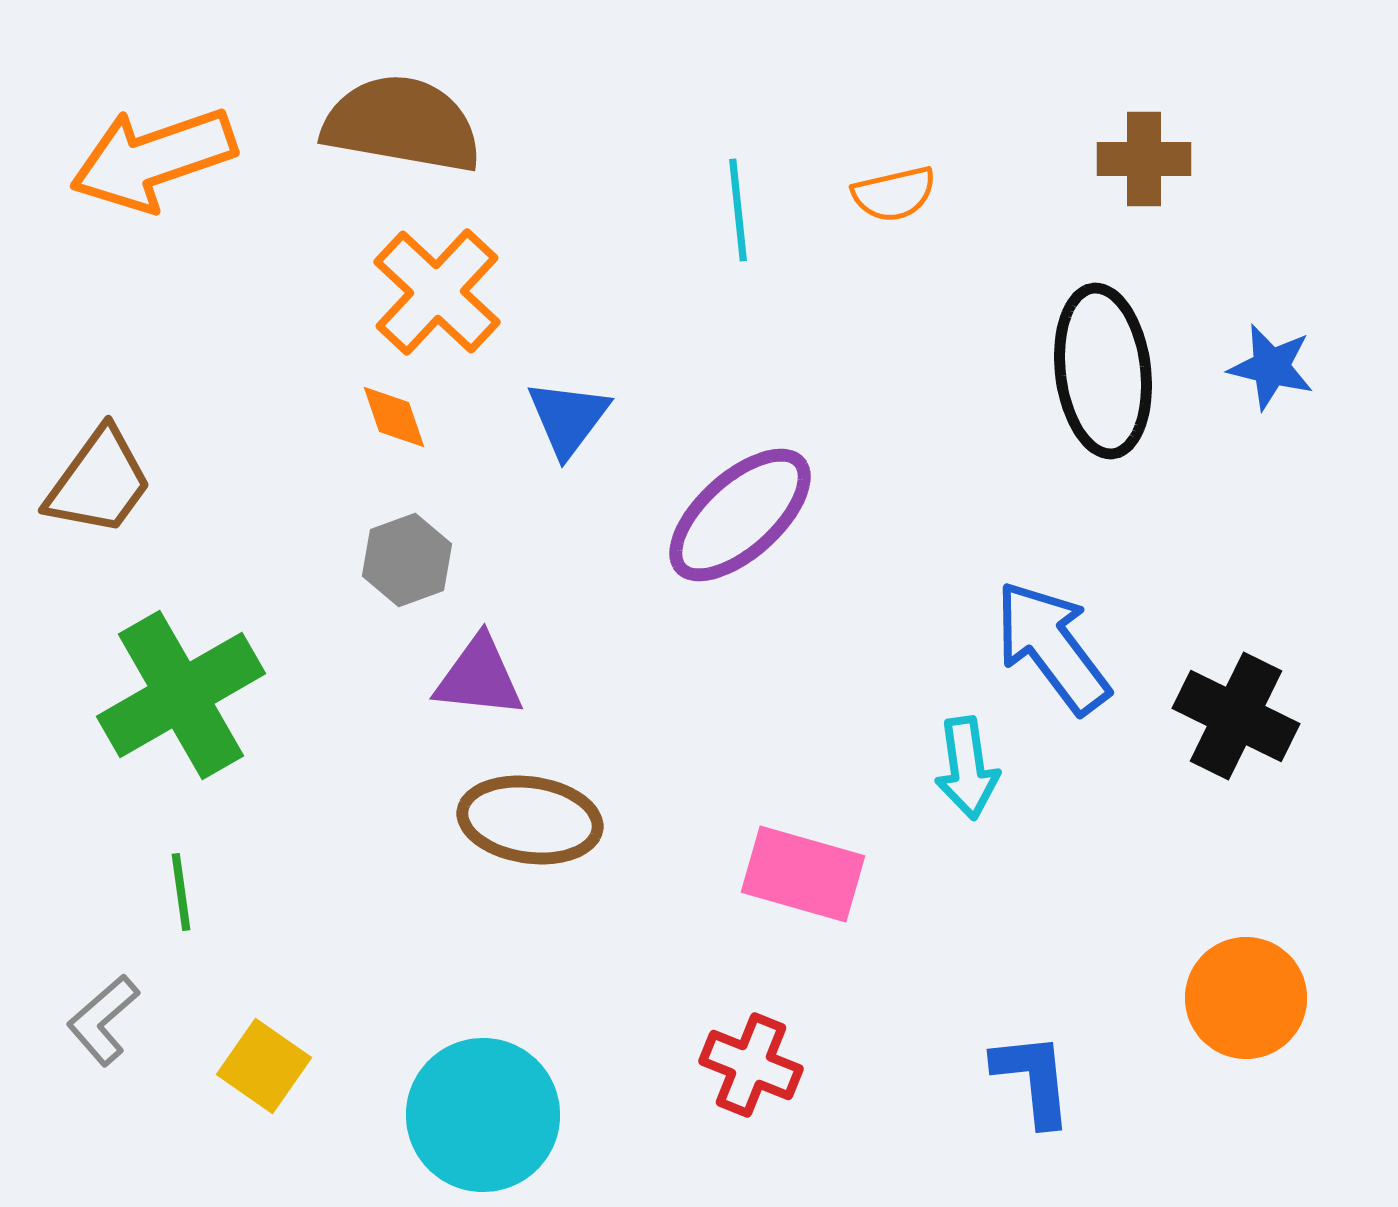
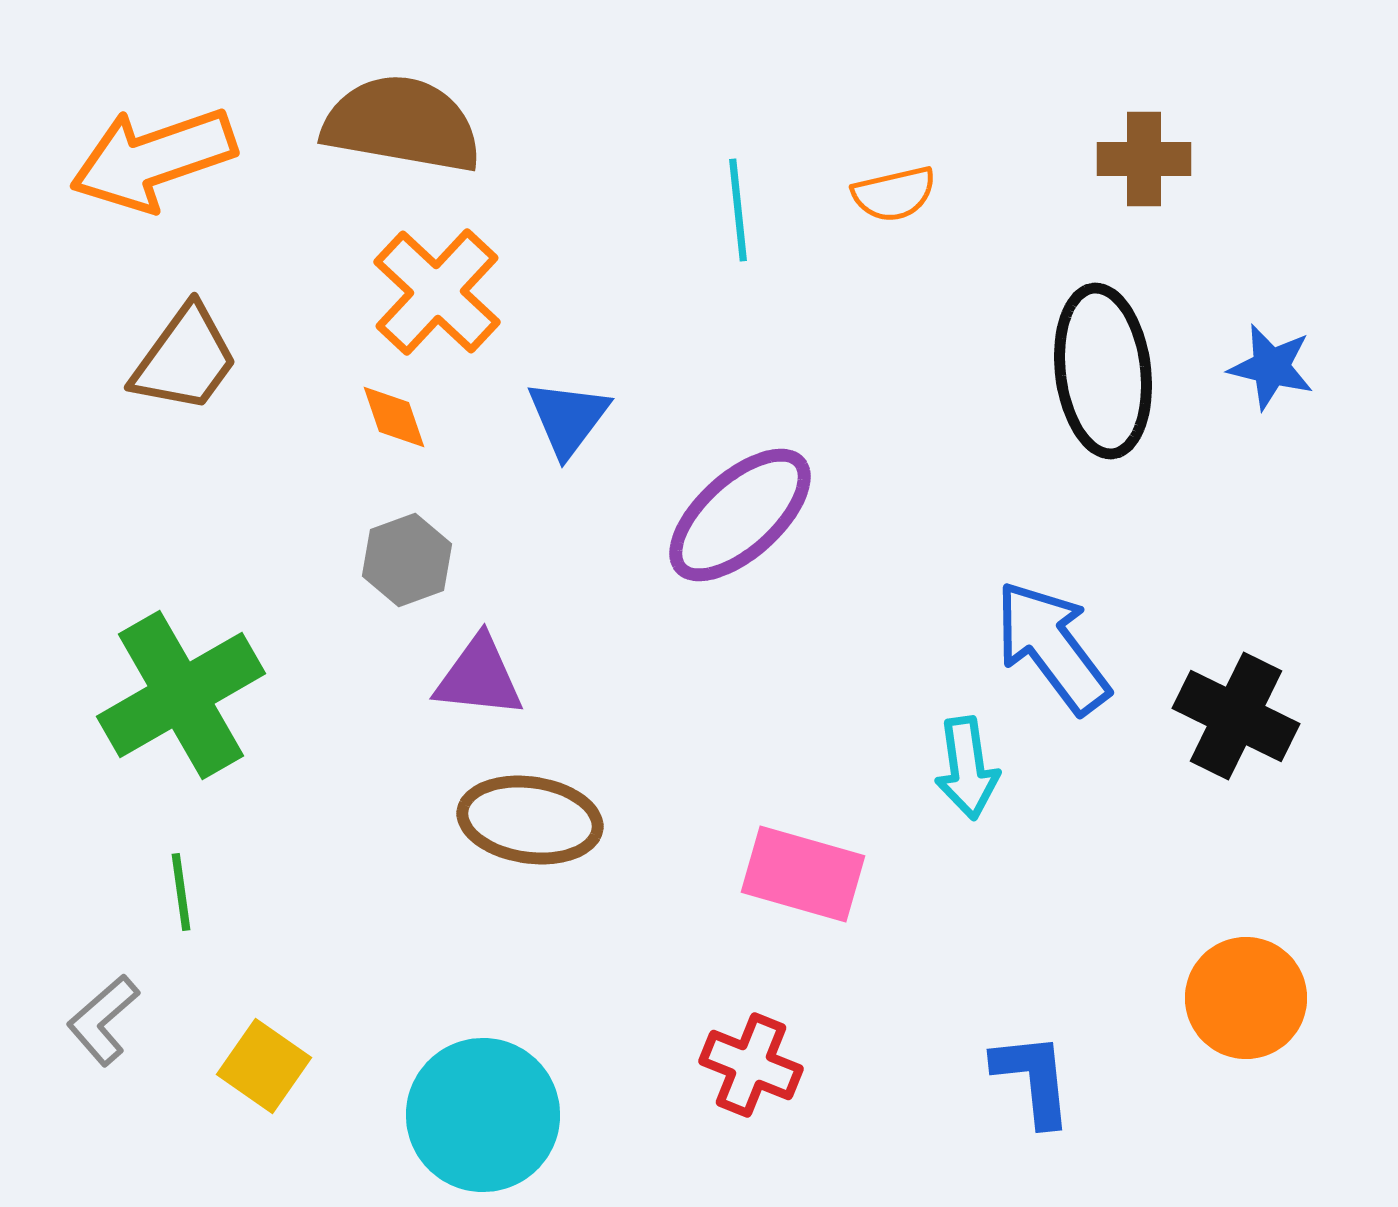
brown trapezoid: moved 86 px right, 123 px up
